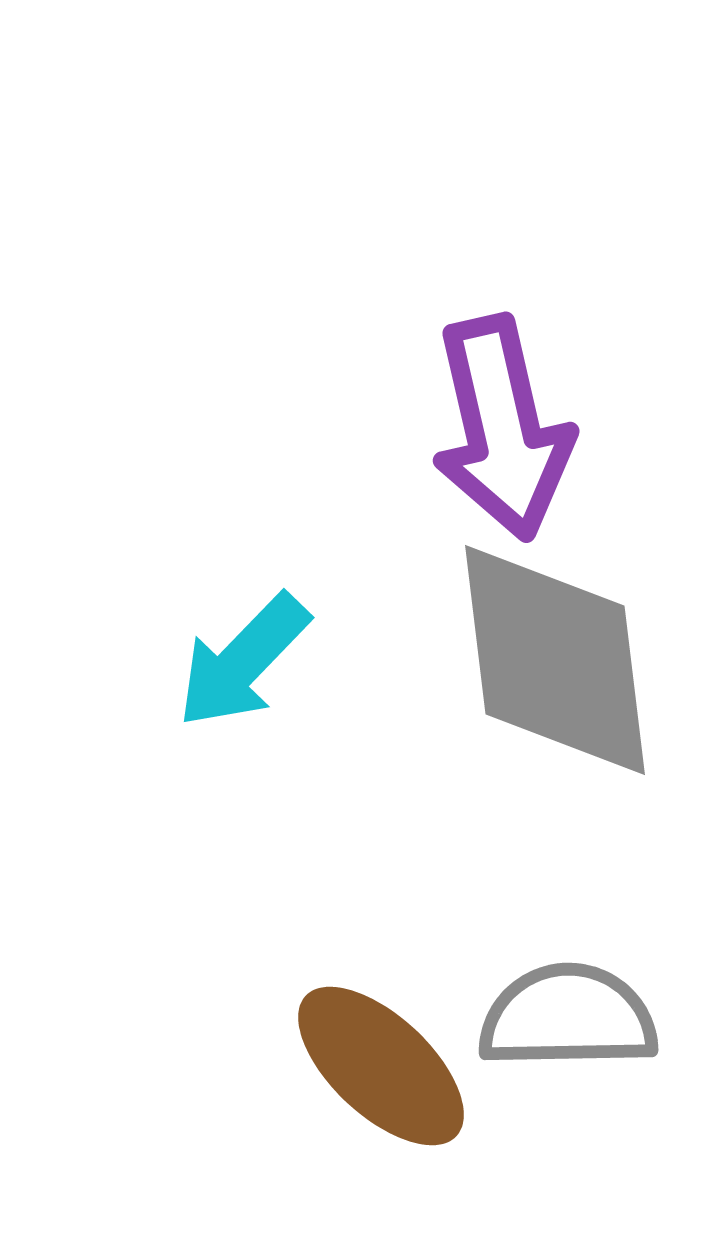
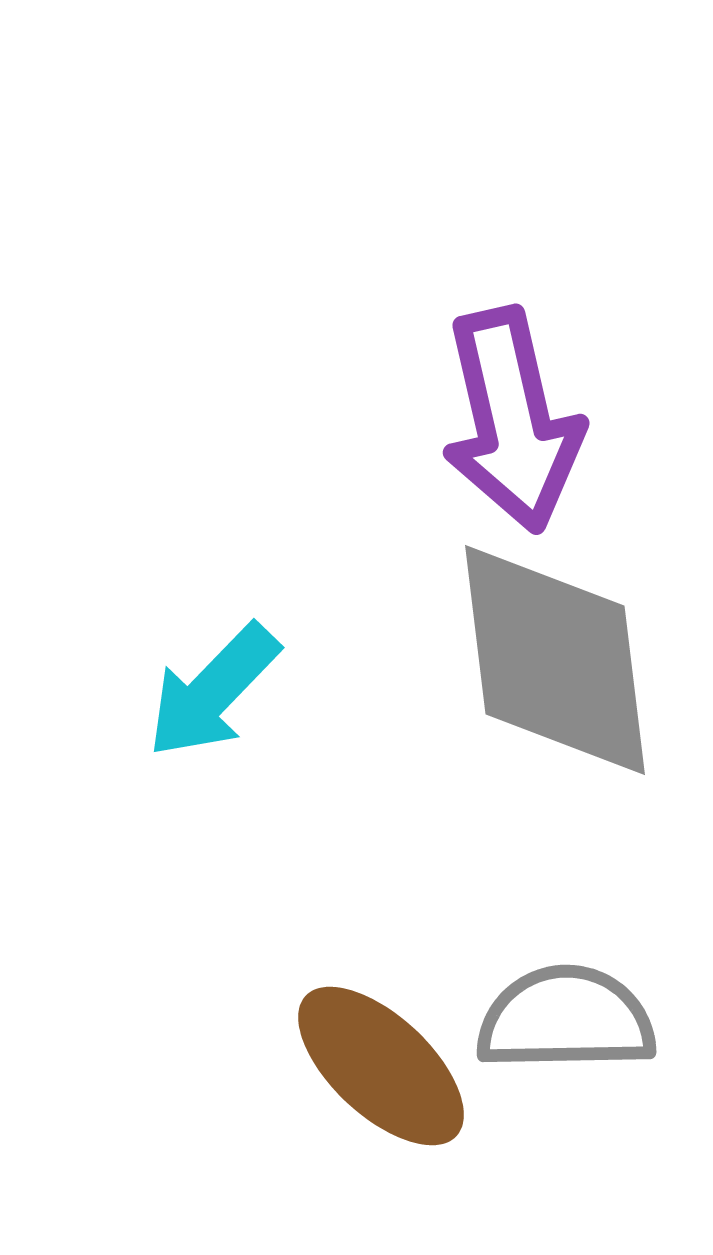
purple arrow: moved 10 px right, 8 px up
cyan arrow: moved 30 px left, 30 px down
gray semicircle: moved 2 px left, 2 px down
